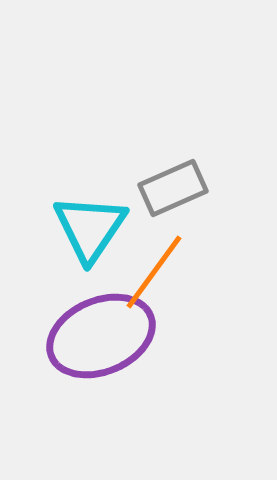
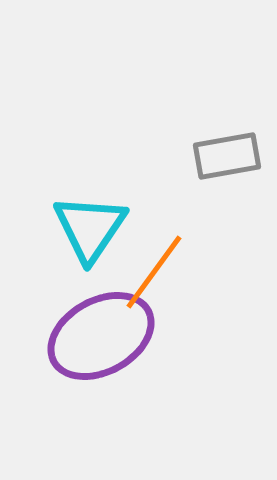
gray rectangle: moved 54 px right, 32 px up; rotated 14 degrees clockwise
purple ellipse: rotated 6 degrees counterclockwise
